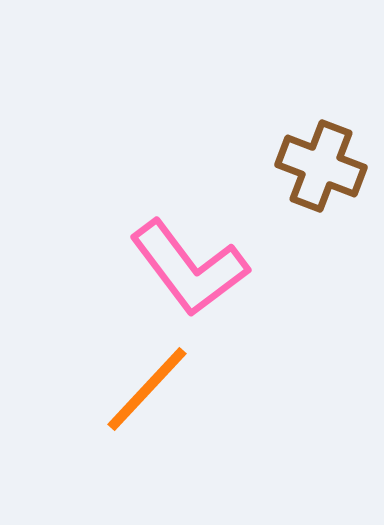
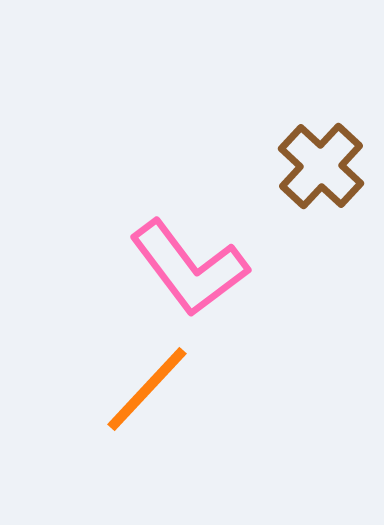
brown cross: rotated 22 degrees clockwise
